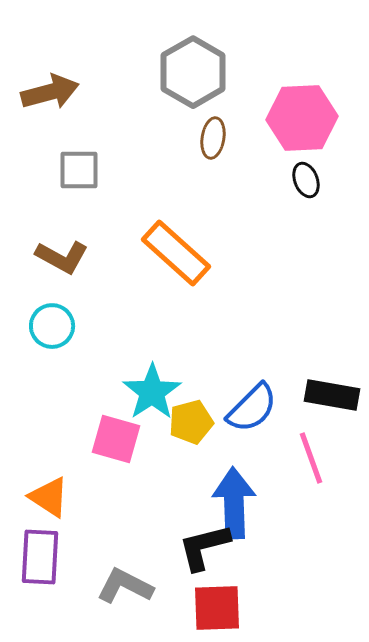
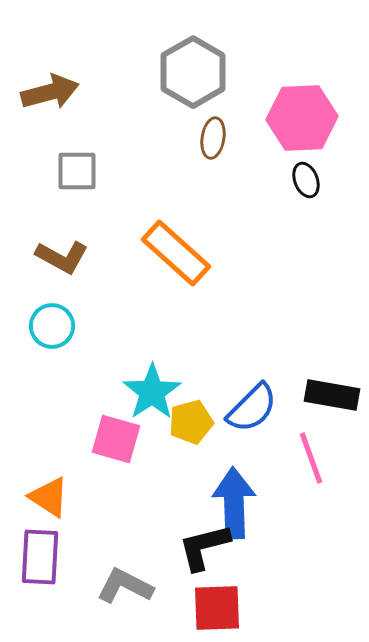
gray square: moved 2 px left, 1 px down
